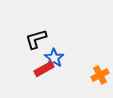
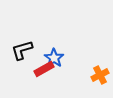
black L-shape: moved 14 px left, 11 px down
